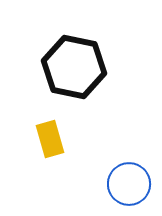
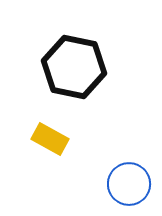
yellow rectangle: rotated 45 degrees counterclockwise
